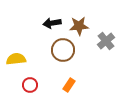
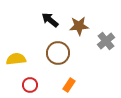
black arrow: moved 2 px left, 3 px up; rotated 48 degrees clockwise
brown circle: moved 5 px left, 3 px down
